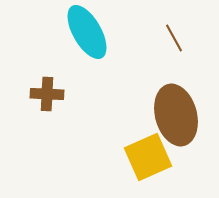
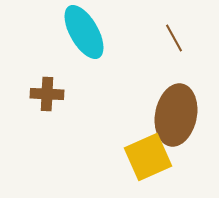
cyan ellipse: moved 3 px left
brown ellipse: rotated 26 degrees clockwise
